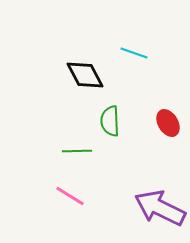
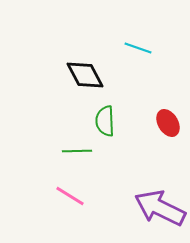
cyan line: moved 4 px right, 5 px up
green semicircle: moved 5 px left
